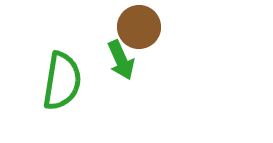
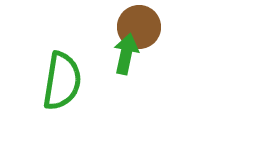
green arrow: moved 5 px right, 6 px up; rotated 144 degrees counterclockwise
